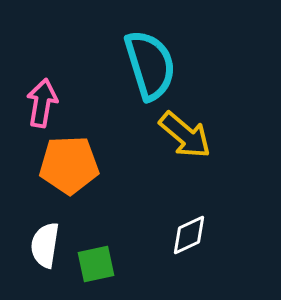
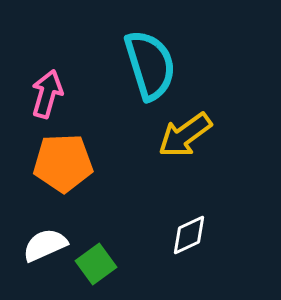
pink arrow: moved 5 px right, 9 px up; rotated 6 degrees clockwise
yellow arrow: rotated 104 degrees clockwise
orange pentagon: moved 6 px left, 2 px up
white semicircle: rotated 57 degrees clockwise
green square: rotated 24 degrees counterclockwise
